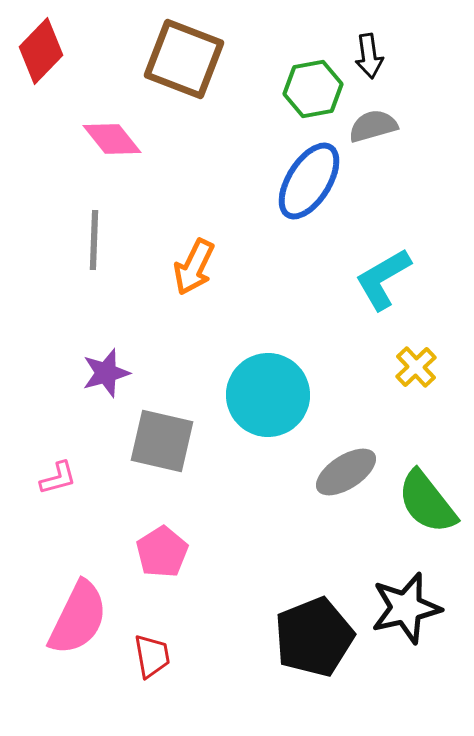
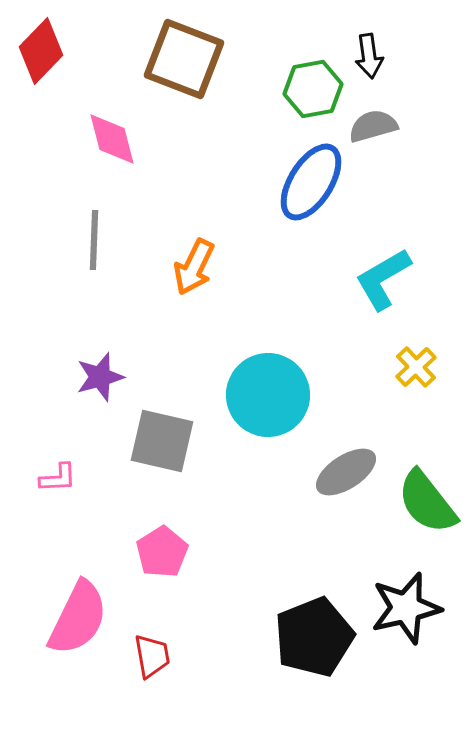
pink diamond: rotated 24 degrees clockwise
blue ellipse: moved 2 px right, 1 px down
purple star: moved 6 px left, 4 px down
pink L-shape: rotated 12 degrees clockwise
